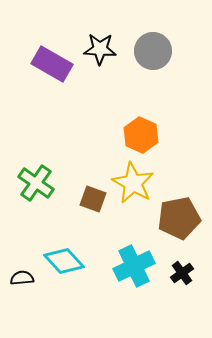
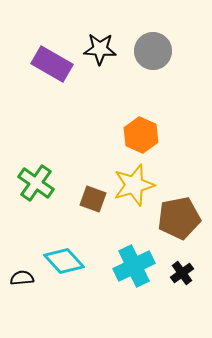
yellow star: moved 1 px right, 2 px down; rotated 27 degrees clockwise
